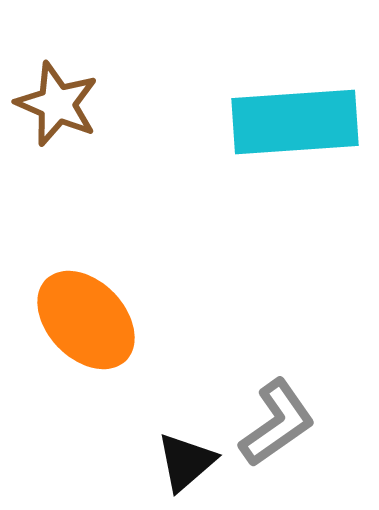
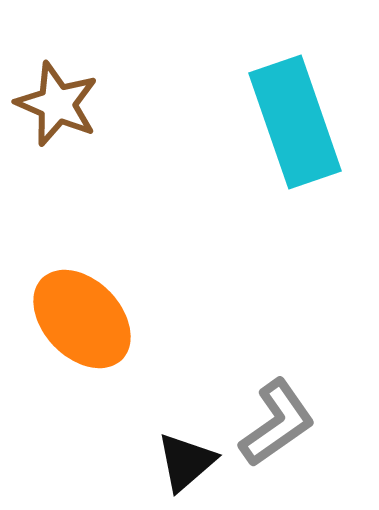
cyan rectangle: rotated 75 degrees clockwise
orange ellipse: moved 4 px left, 1 px up
